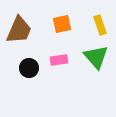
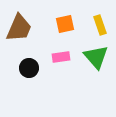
orange square: moved 3 px right
brown trapezoid: moved 2 px up
pink rectangle: moved 2 px right, 3 px up
